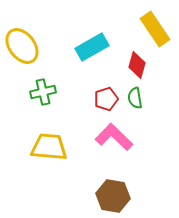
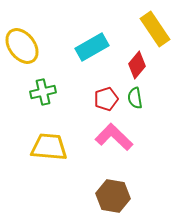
red diamond: rotated 24 degrees clockwise
